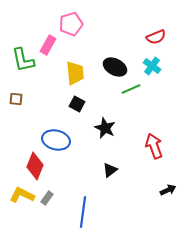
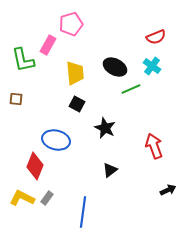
yellow L-shape: moved 3 px down
